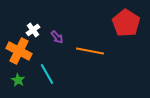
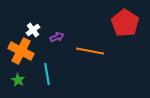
red pentagon: moved 1 px left
purple arrow: rotated 72 degrees counterclockwise
orange cross: moved 2 px right
cyan line: rotated 20 degrees clockwise
